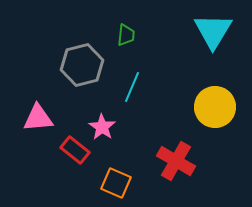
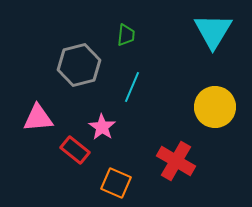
gray hexagon: moved 3 px left
